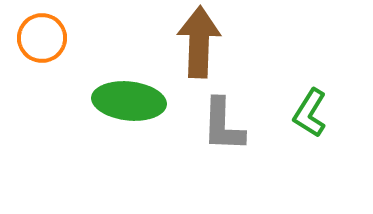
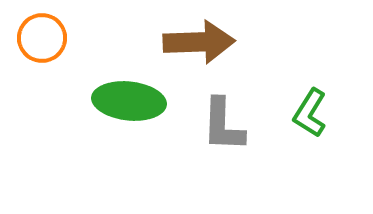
brown arrow: rotated 86 degrees clockwise
